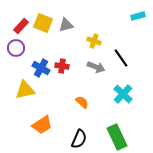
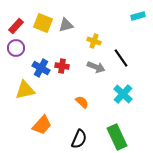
red rectangle: moved 5 px left
orange trapezoid: rotated 15 degrees counterclockwise
